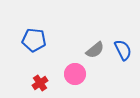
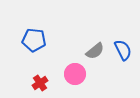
gray semicircle: moved 1 px down
